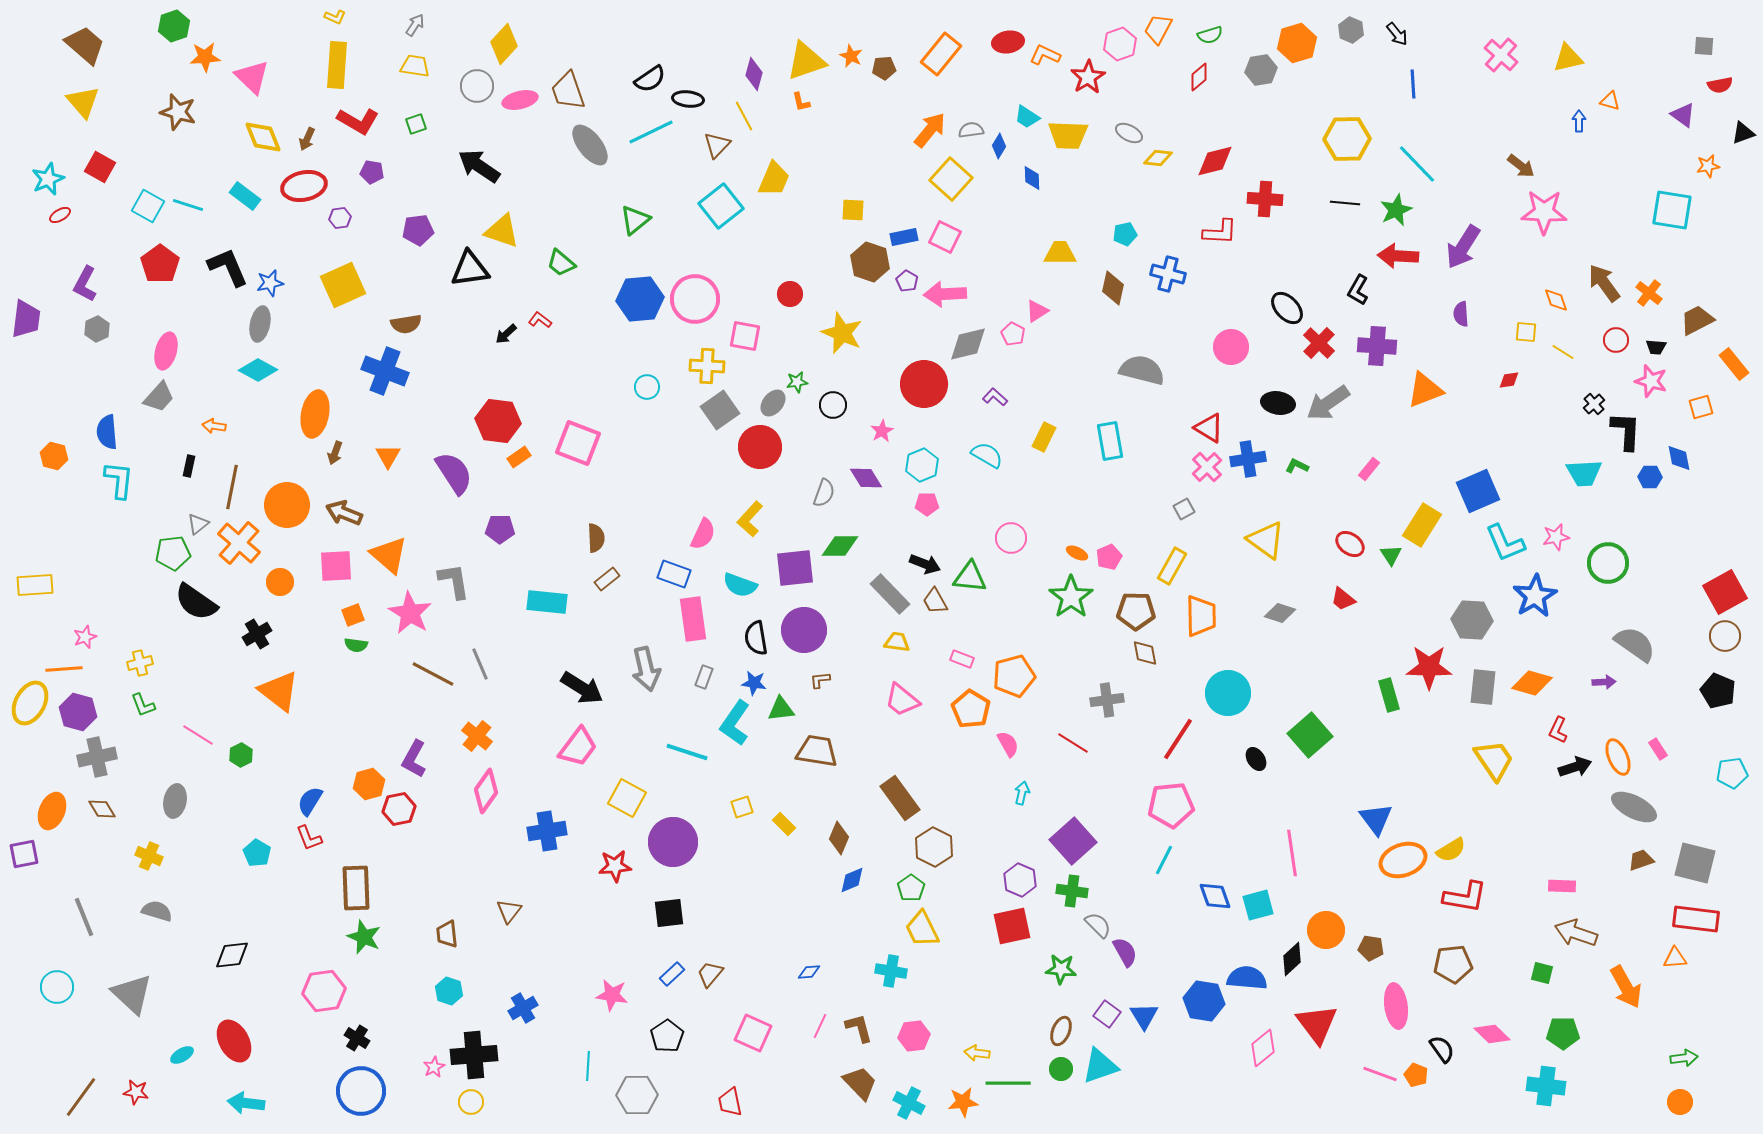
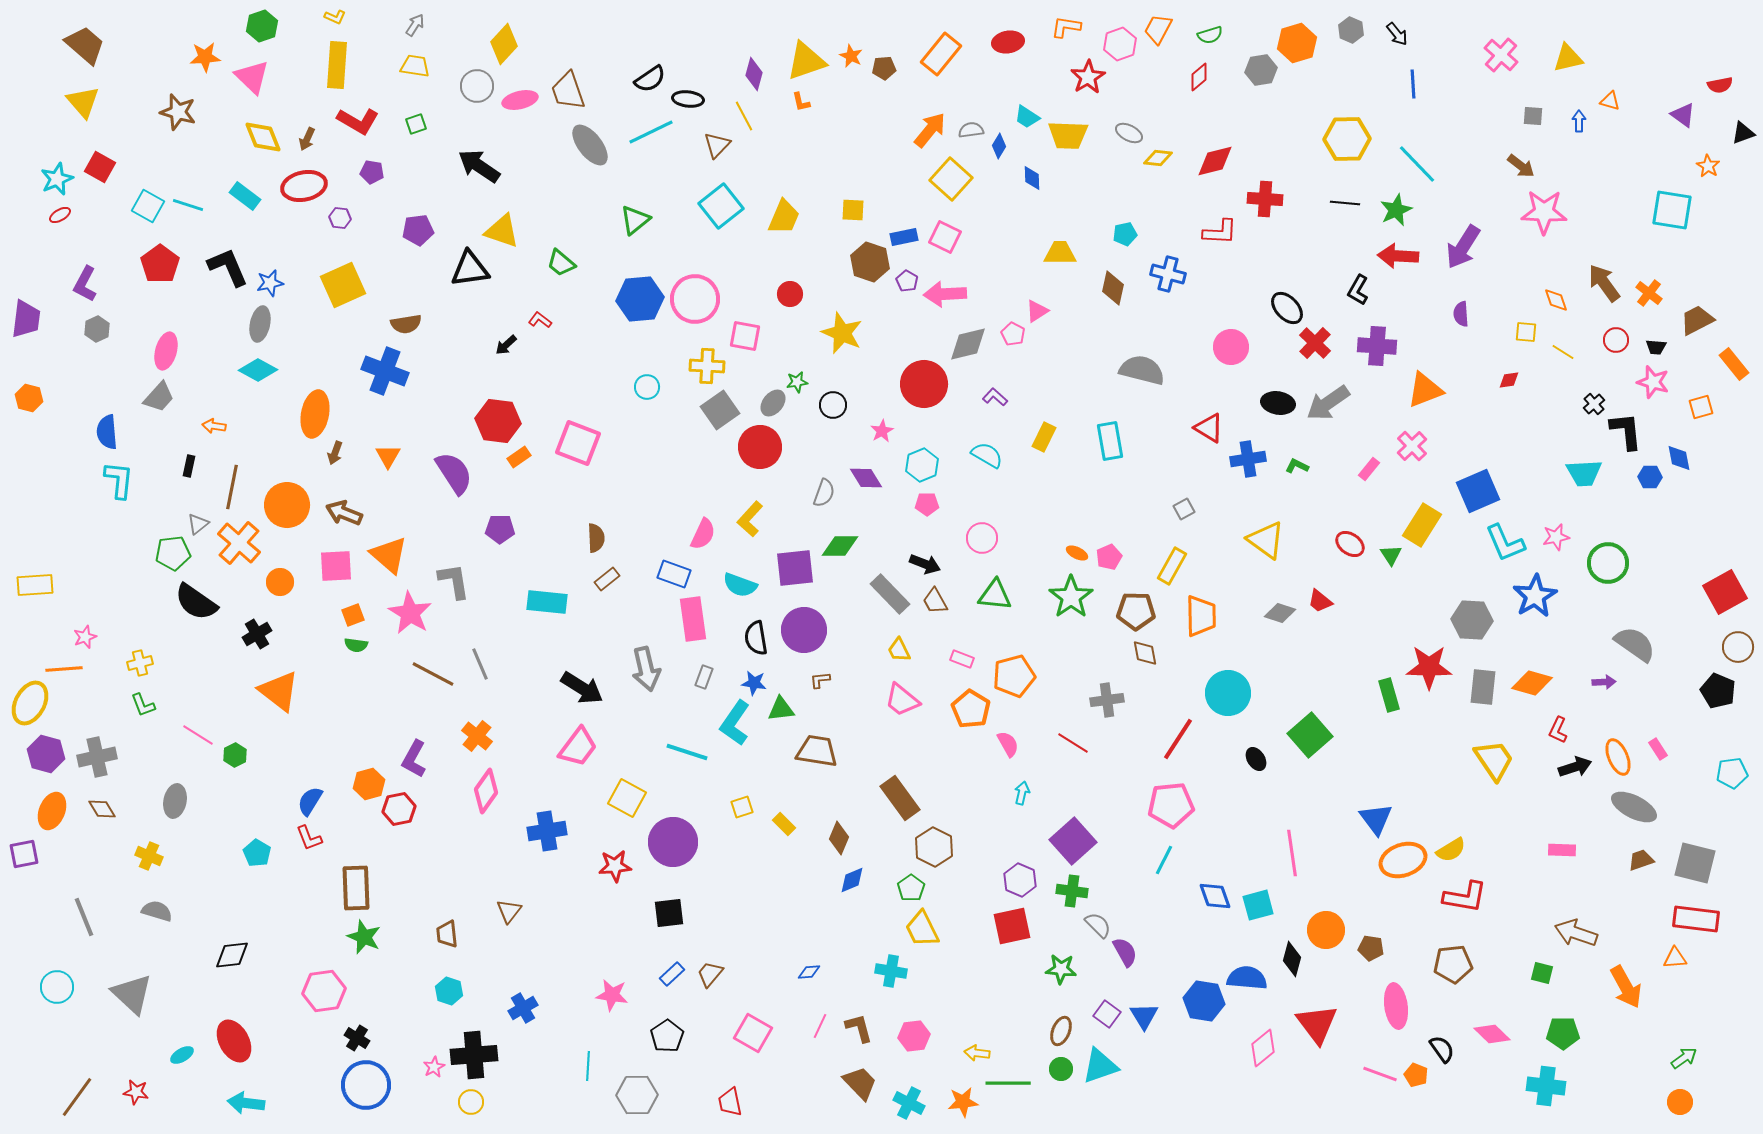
green hexagon at (174, 26): moved 88 px right
gray square at (1704, 46): moved 171 px left, 70 px down
orange L-shape at (1045, 55): moved 21 px right, 28 px up; rotated 16 degrees counterclockwise
orange star at (1708, 166): rotated 30 degrees counterclockwise
cyan star at (48, 179): moved 9 px right
yellow trapezoid at (774, 179): moved 10 px right, 38 px down
purple hexagon at (340, 218): rotated 15 degrees clockwise
black arrow at (506, 334): moved 11 px down
red cross at (1319, 343): moved 4 px left
pink star at (1651, 381): moved 2 px right, 1 px down
black L-shape at (1626, 431): rotated 9 degrees counterclockwise
orange hexagon at (54, 456): moved 25 px left, 58 px up
pink cross at (1207, 467): moved 205 px right, 21 px up
pink circle at (1011, 538): moved 29 px left
green triangle at (970, 577): moved 25 px right, 18 px down
red trapezoid at (1343, 599): moved 23 px left, 2 px down
brown circle at (1725, 636): moved 13 px right, 11 px down
yellow trapezoid at (897, 642): moved 2 px right, 8 px down; rotated 124 degrees counterclockwise
purple hexagon at (78, 712): moved 32 px left, 42 px down
green hexagon at (241, 755): moved 6 px left
pink rectangle at (1562, 886): moved 36 px up
black diamond at (1292, 959): rotated 32 degrees counterclockwise
pink square at (753, 1033): rotated 6 degrees clockwise
green arrow at (1684, 1058): rotated 28 degrees counterclockwise
blue circle at (361, 1091): moved 5 px right, 6 px up
brown line at (81, 1097): moved 4 px left
